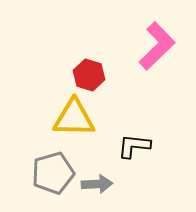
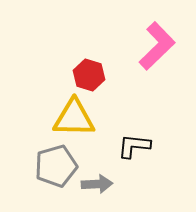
gray pentagon: moved 3 px right, 7 px up
